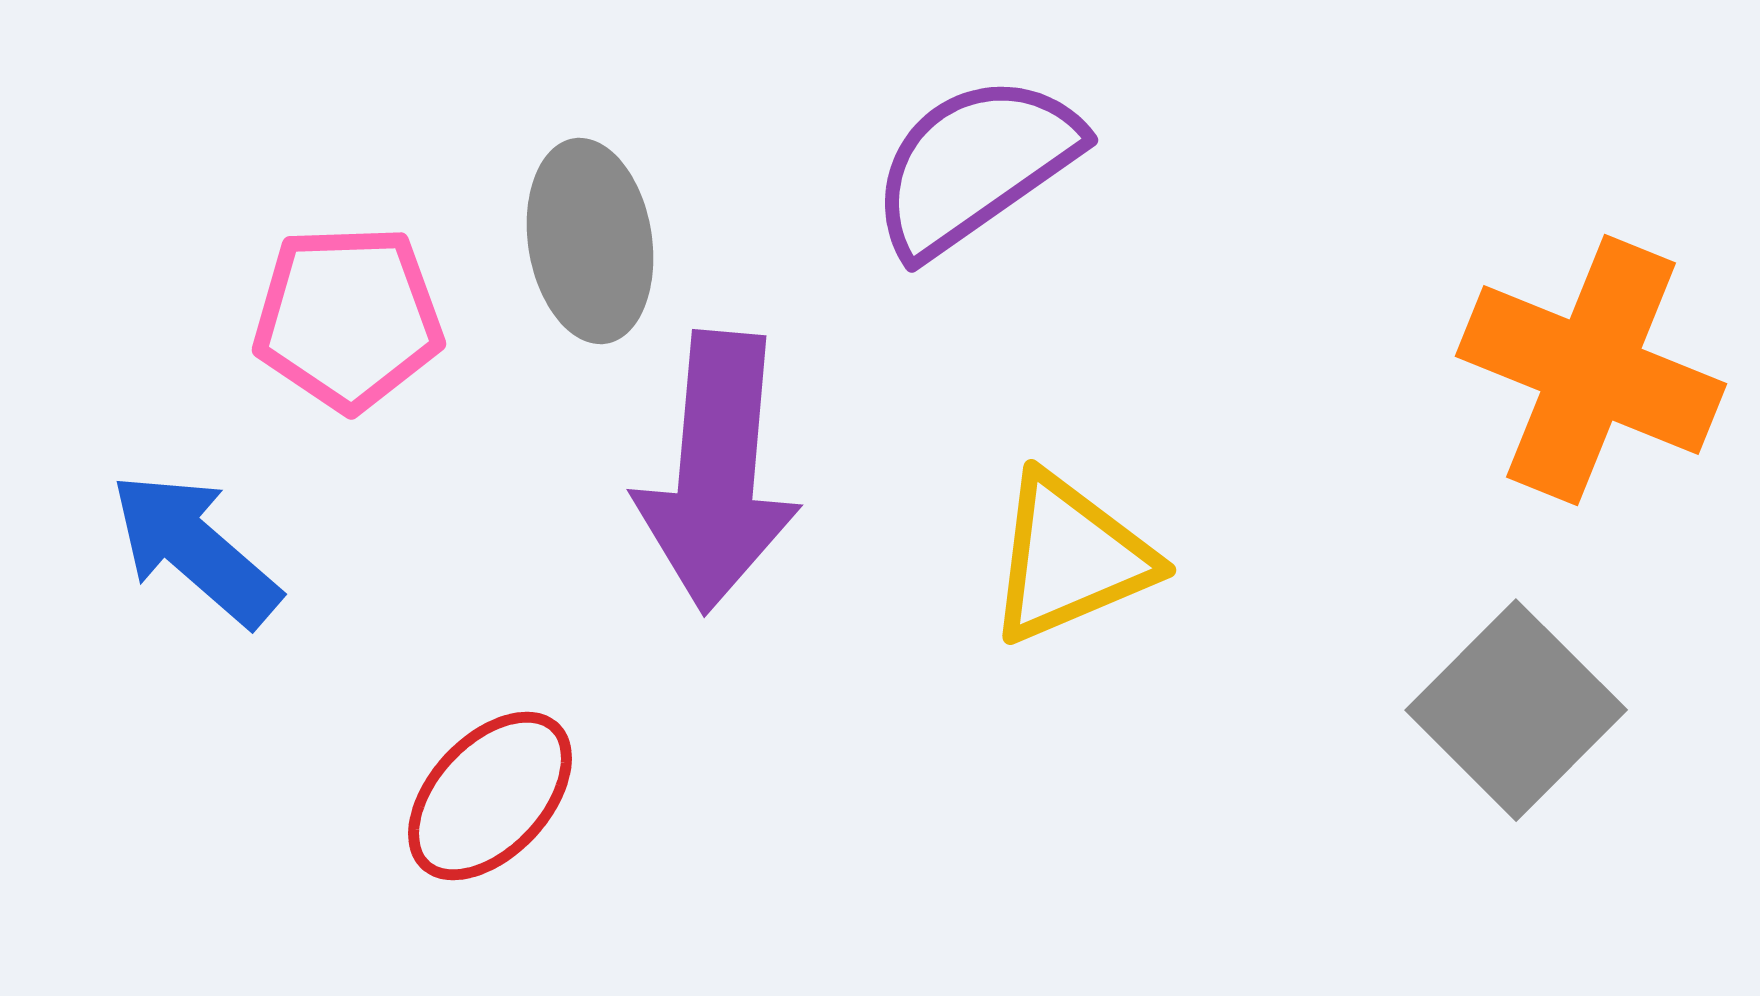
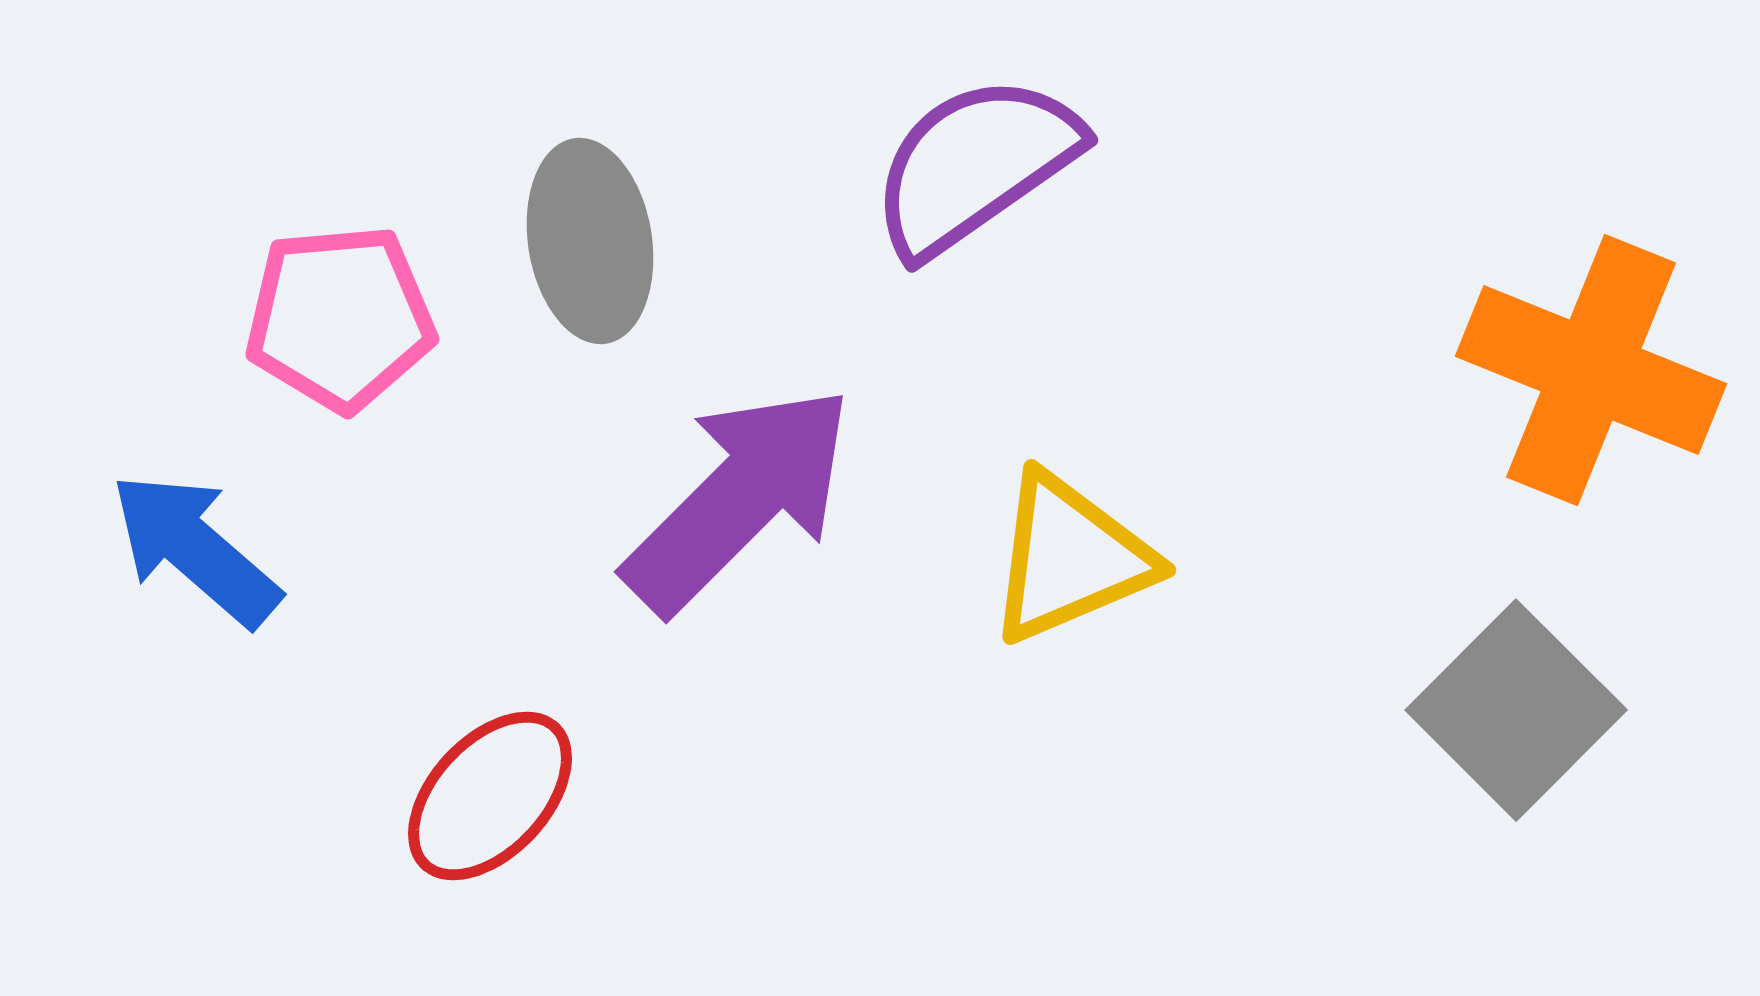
pink pentagon: moved 8 px left; rotated 3 degrees counterclockwise
purple arrow: moved 22 px right, 27 px down; rotated 140 degrees counterclockwise
